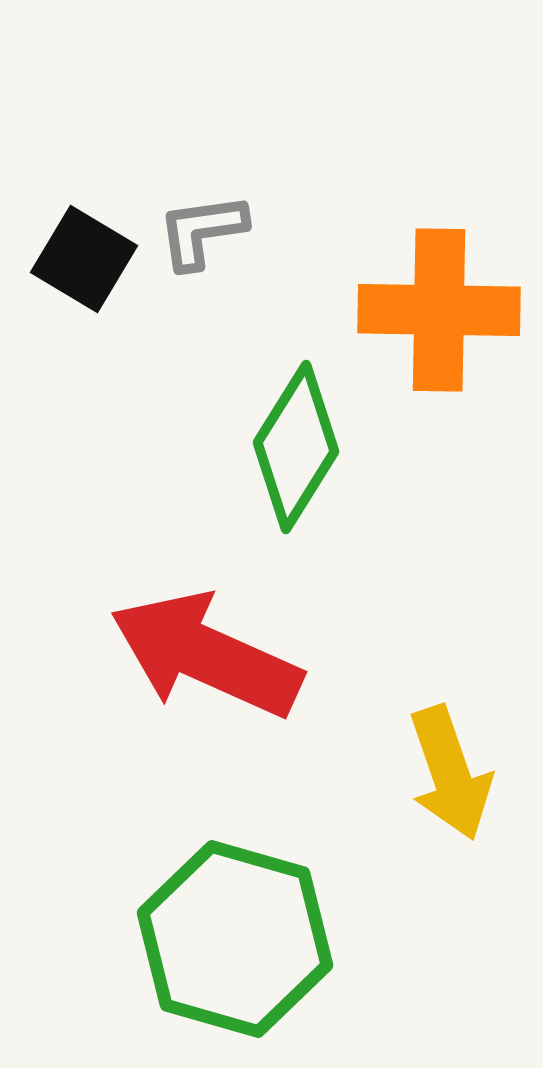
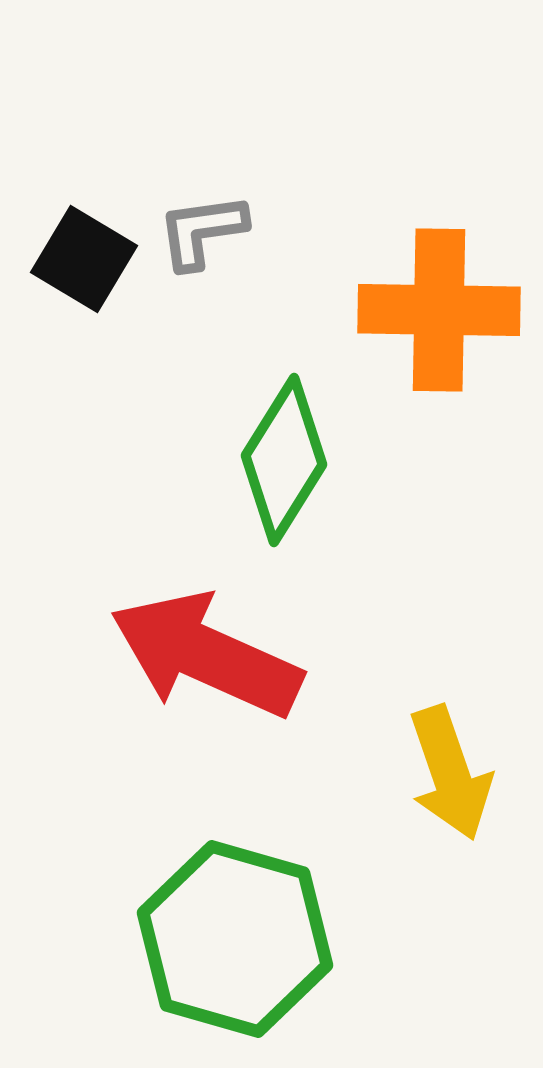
green diamond: moved 12 px left, 13 px down
